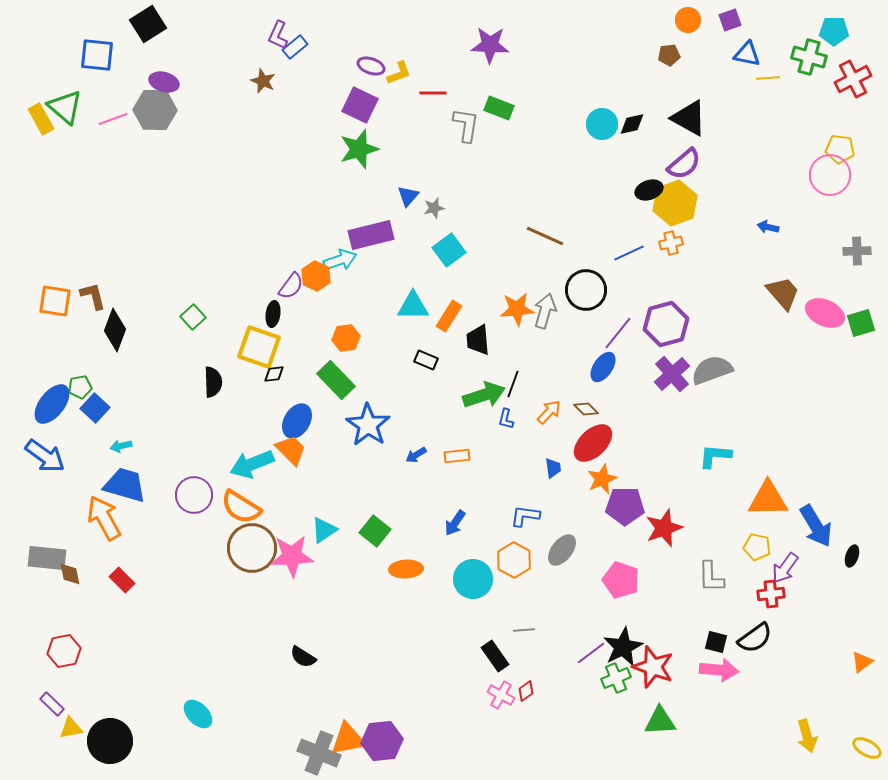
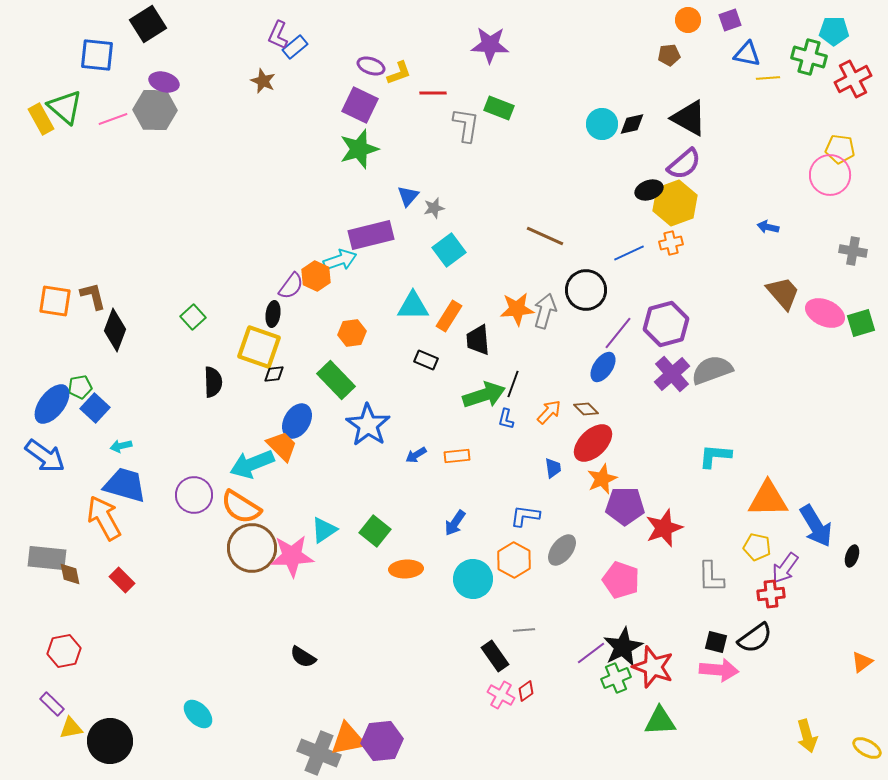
gray cross at (857, 251): moved 4 px left; rotated 12 degrees clockwise
orange hexagon at (346, 338): moved 6 px right, 5 px up
orange trapezoid at (291, 450): moved 9 px left, 4 px up
